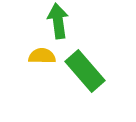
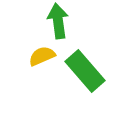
yellow semicircle: rotated 24 degrees counterclockwise
